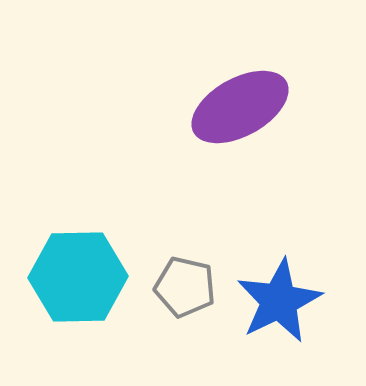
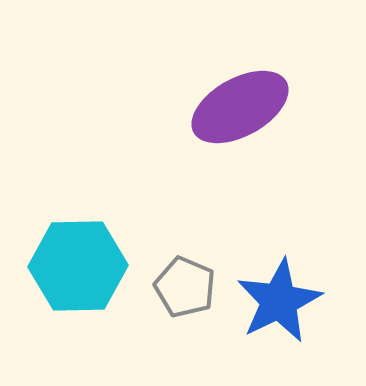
cyan hexagon: moved 11 px up
gray pentagon: rotated 10 degrees clockwise
